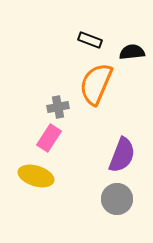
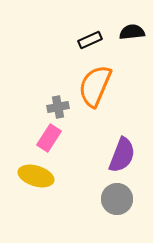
black rectangle: rotated 45 degrees counterclockwise
black semicircle: moved 20 px up
orange semicircle: moved 1 px left, 2 px down
